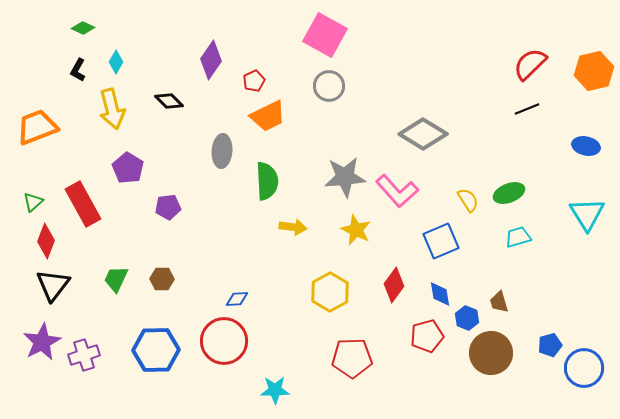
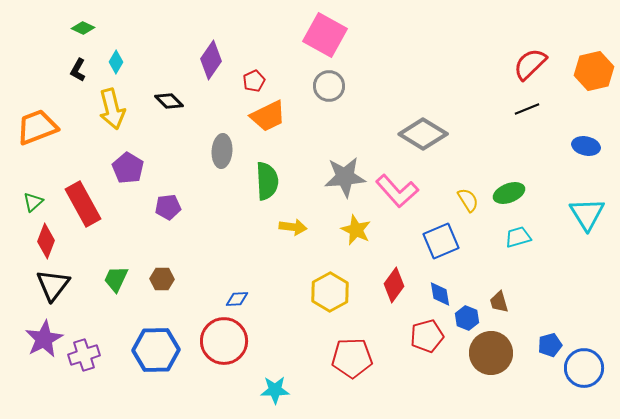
purple star at (42, 342): moved 2 px right, 3 px up
